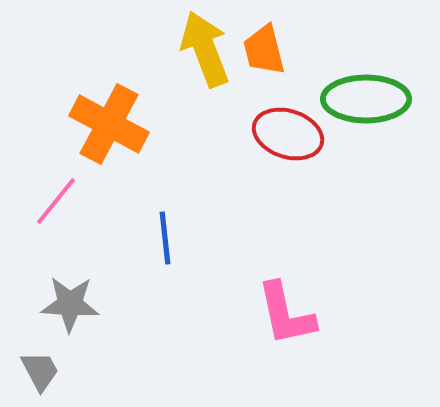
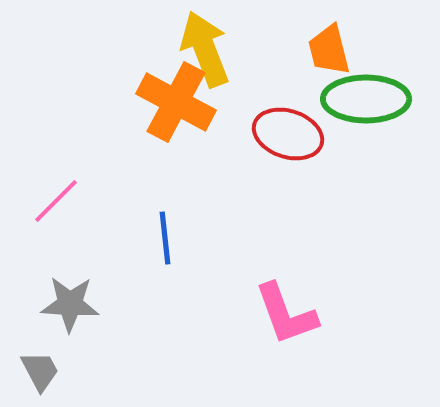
orange trapezoid: moved 65 px right
orange cross: moved 67 px right, 22 px up
pink line: rotated 6 degrees clockwise
pink L-shape: rotated 8 degrees counterclockwise
